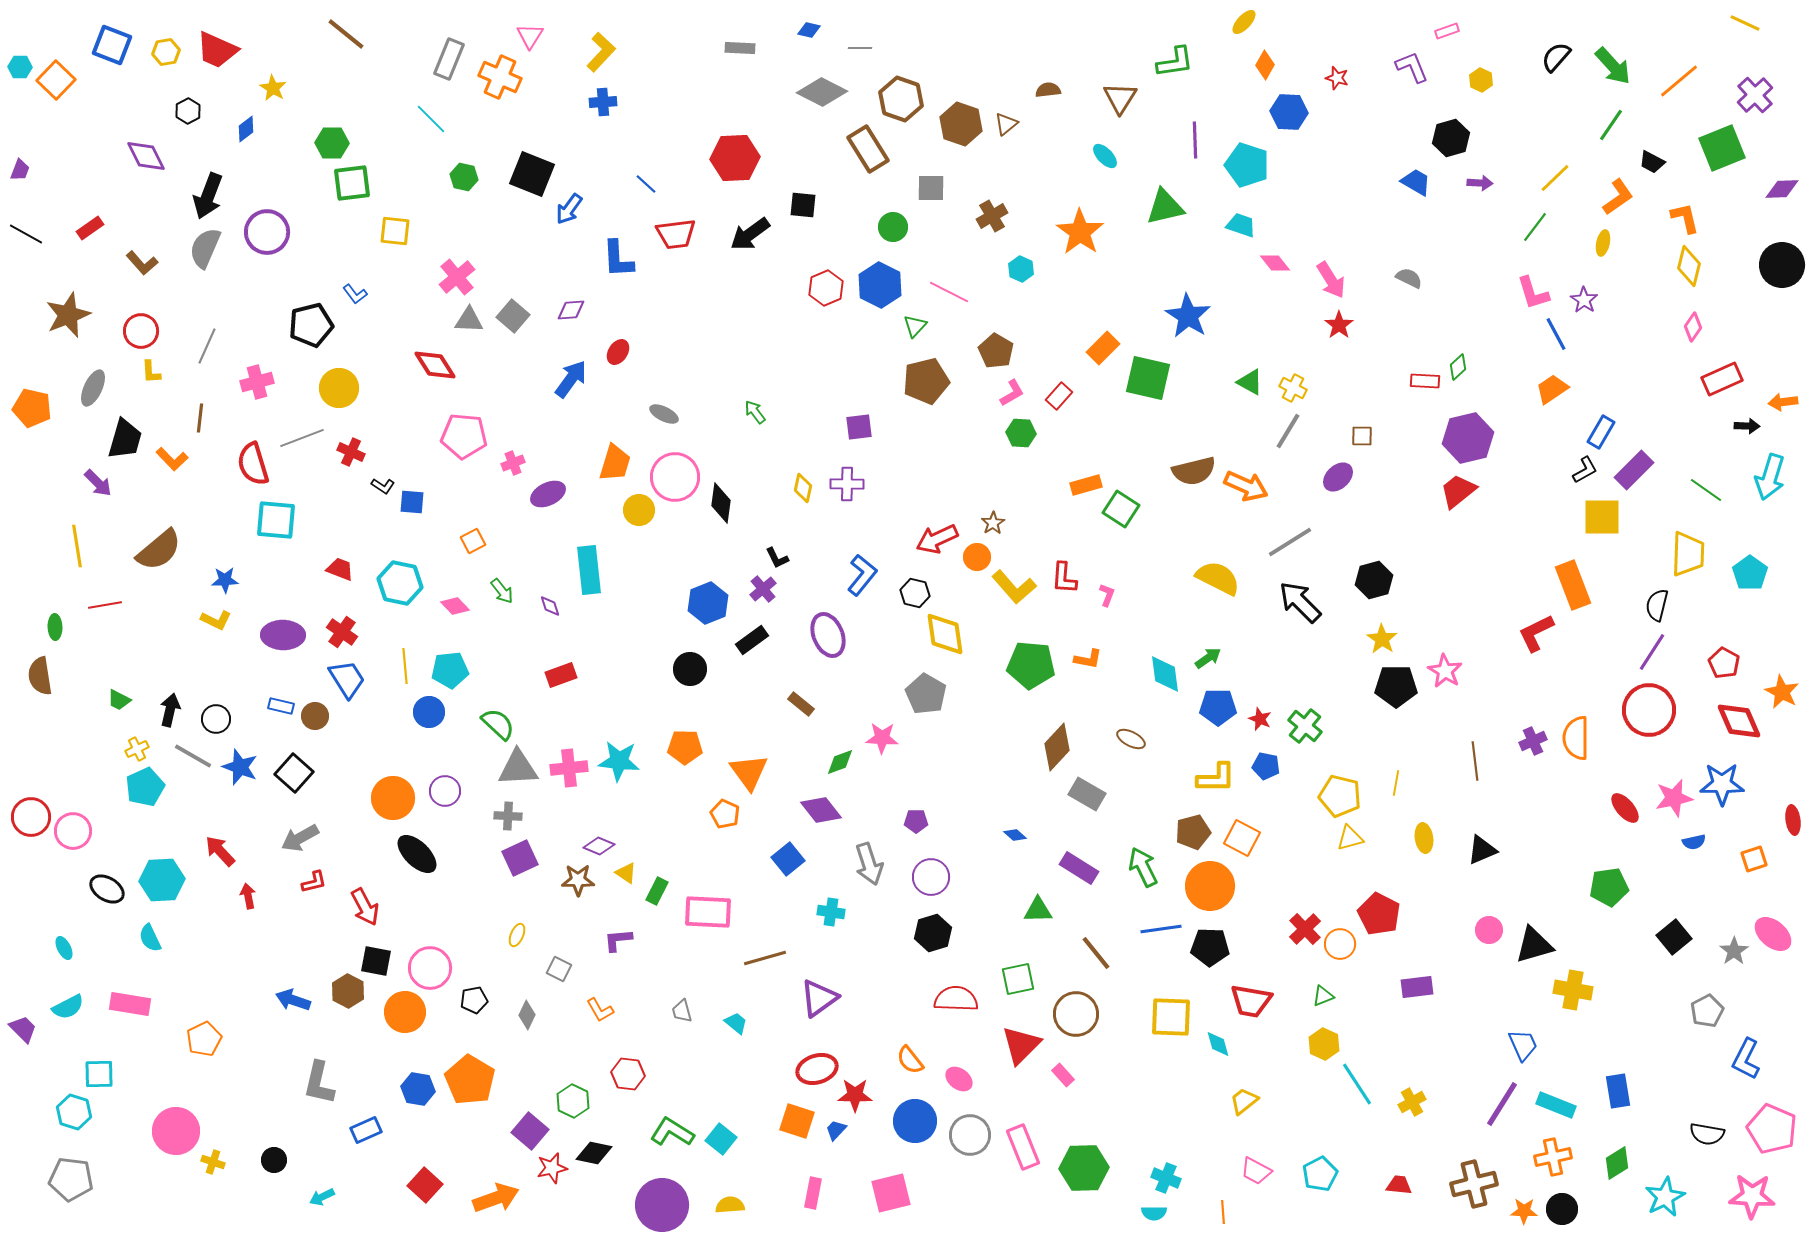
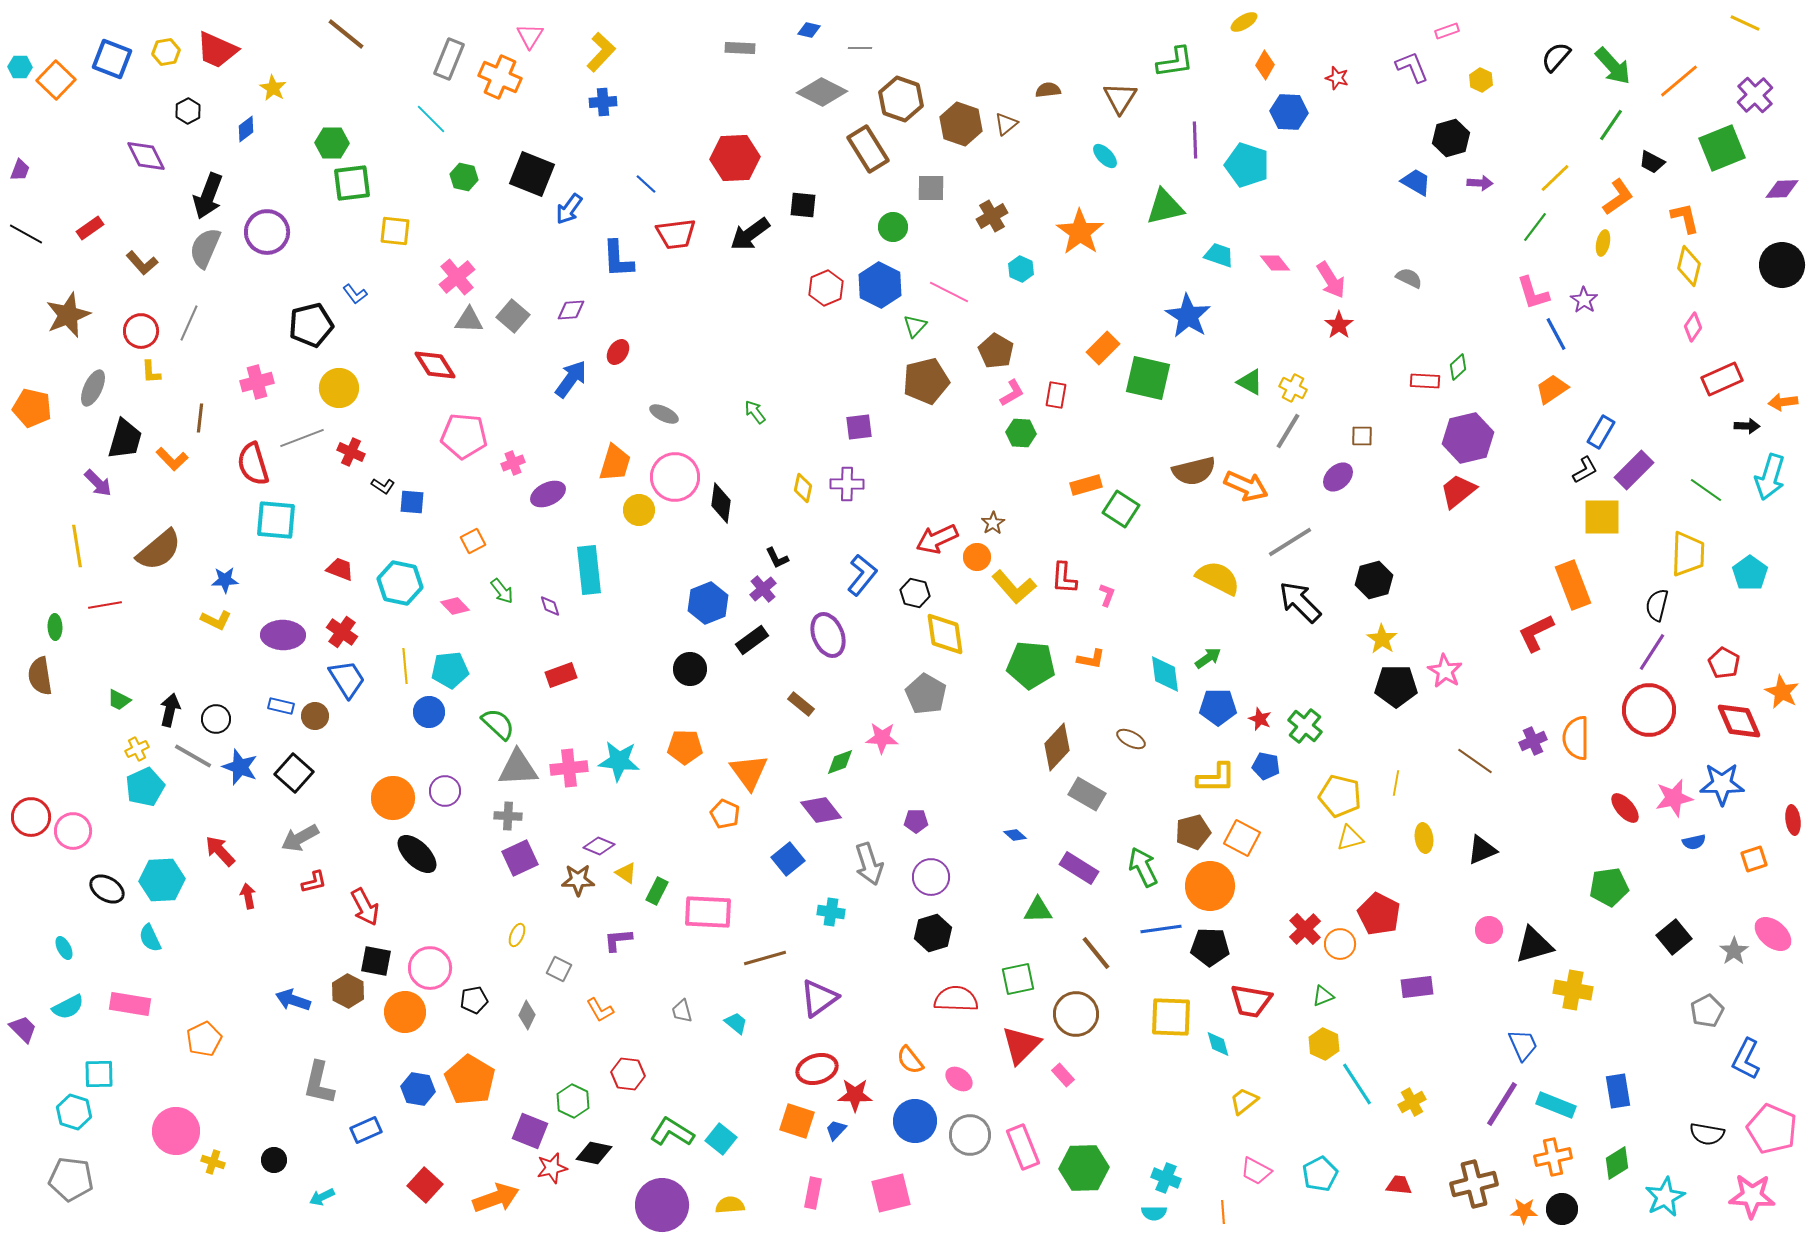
yellow ellipse at (1244, 22): rotated 16 degrees clockwise
blue square at (112, 45): moved 14 px down
cyan trapezoid at (1241, 225): moved 22 px left, 30 px down
gray line at (207, 346): moved 18 px left, 23 px up
red rectangle at (1059, 396): moved 3 px left, 1 px up; rotated 32 degrees counterclockwise
orange L-shape at (1088, 659): moved 3 px right
brown line at (1475, 761): rotated 48 degrees counterclockwise
purple square at (530, 1131): rotated 18 degrees counterclockwise
